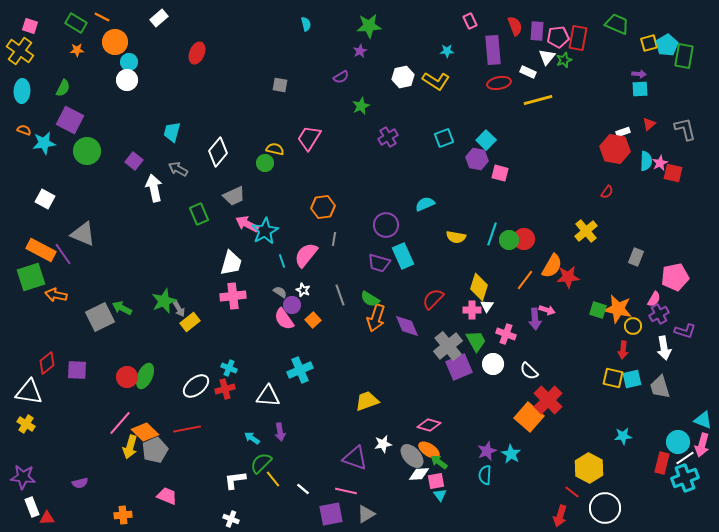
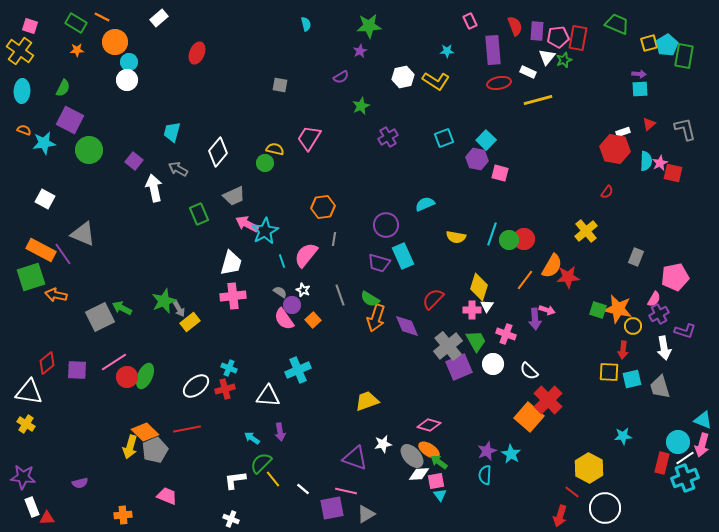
green circle at (87, 151): moved 2 px right, 1 px up
cyan cross at (300, 370): moved 2 px left
yellow square at (613, 378): moved 4 px left, 6 px up; rotated 10 degrees counterclockwise
pink line at (120, 423): moved 6 px left, 61 px up; rotated 16 degrees clockwise
purple square at (331, 514): moved 1 px right, 6 px up
